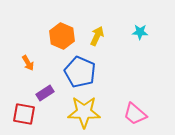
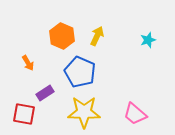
cyan star: moved 8 px right, 8 px down; rotated 21 degrees counterclockwise
